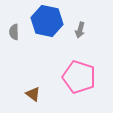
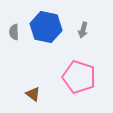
blue hexagon: moved 1 px left, 6 px down
gray arrow: moved 3 px right
